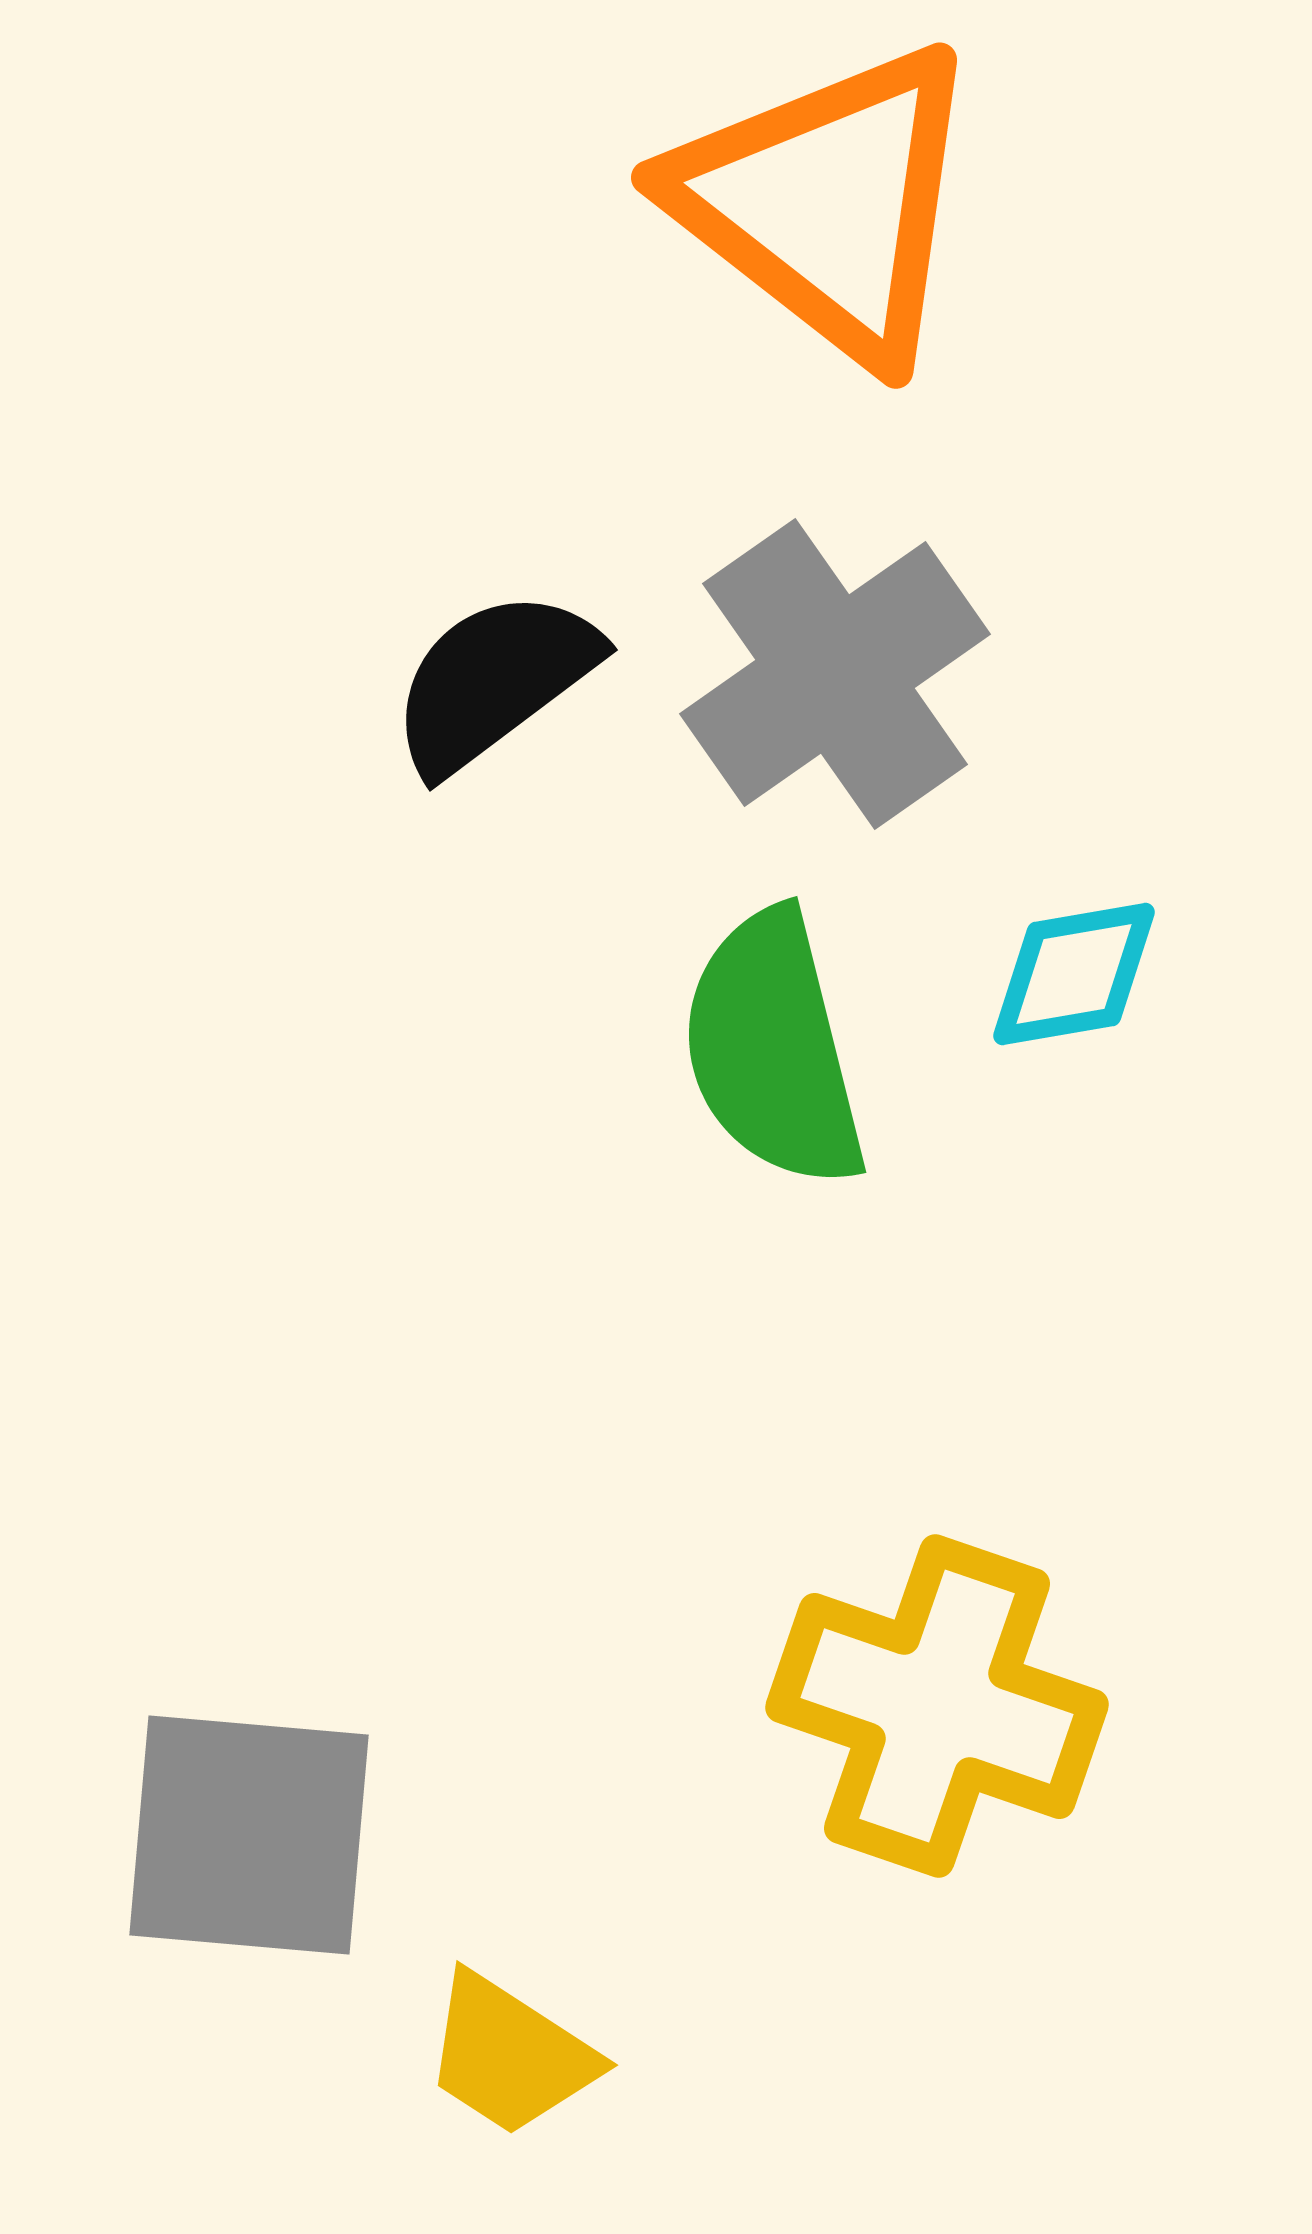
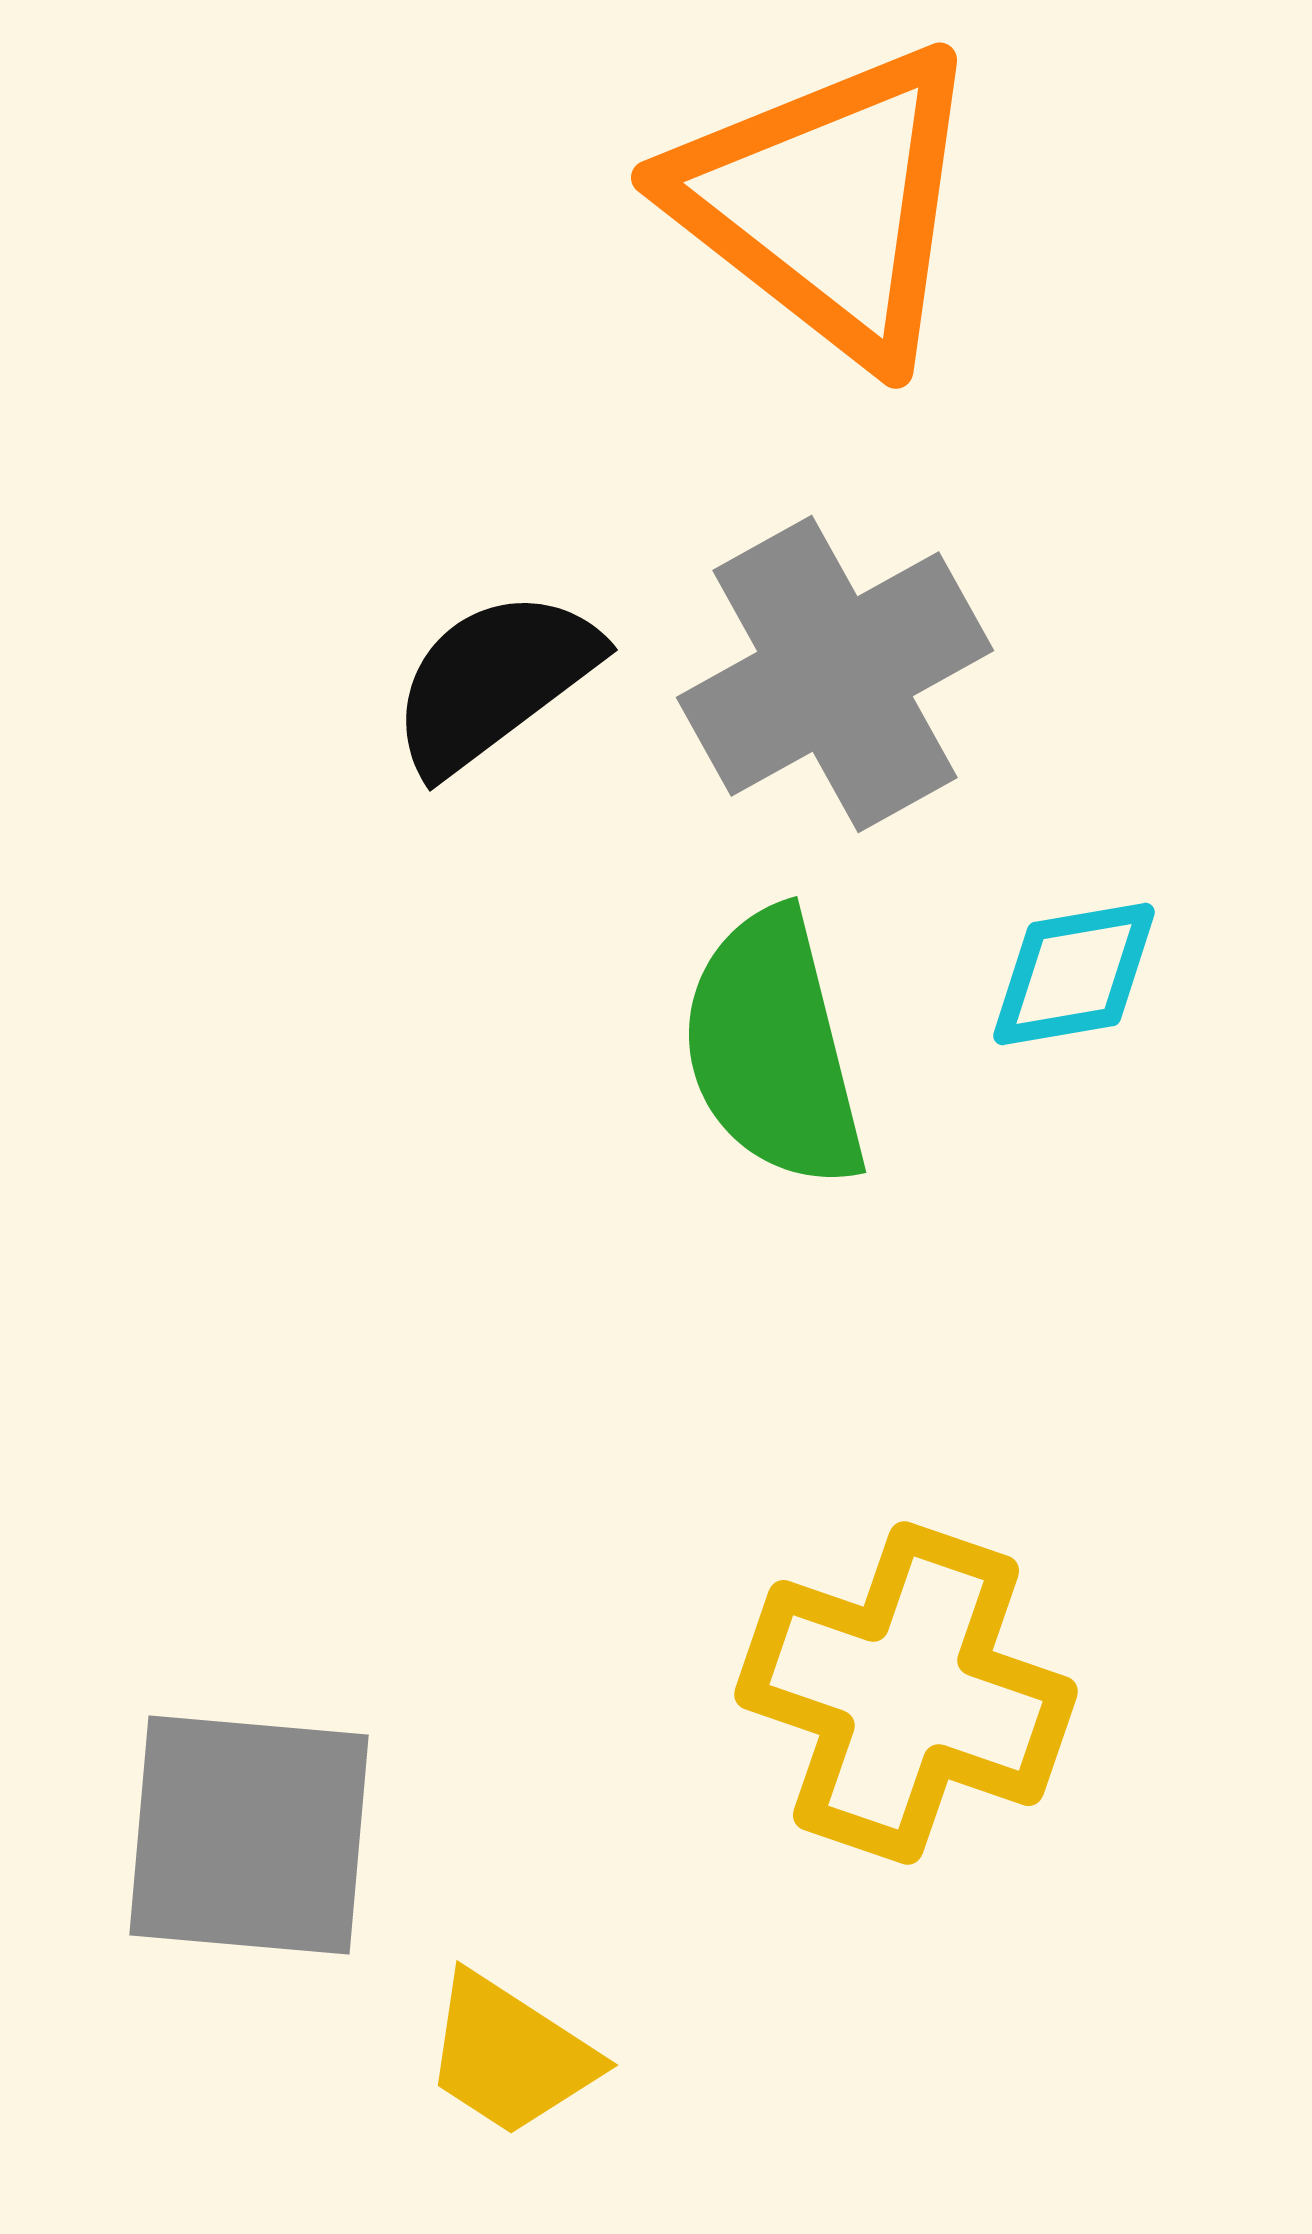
gray cross: rotated 6 degrees clockwise
yellow cross: moved 31 px left, 13 px up
